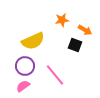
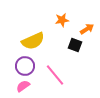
orange arrow: moved 2 px right, 1 px up; rotated 64 degrees counterclockwise
